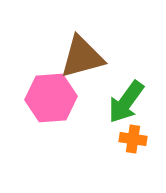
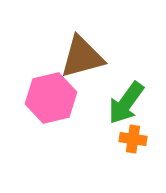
pink hexagon: rotated 9 degrees counterclockwise
green arrow: moved 1 px down
